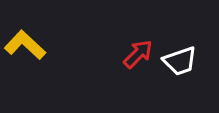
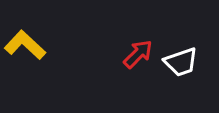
white trapezoid: moved 1 px right, 1 px down
